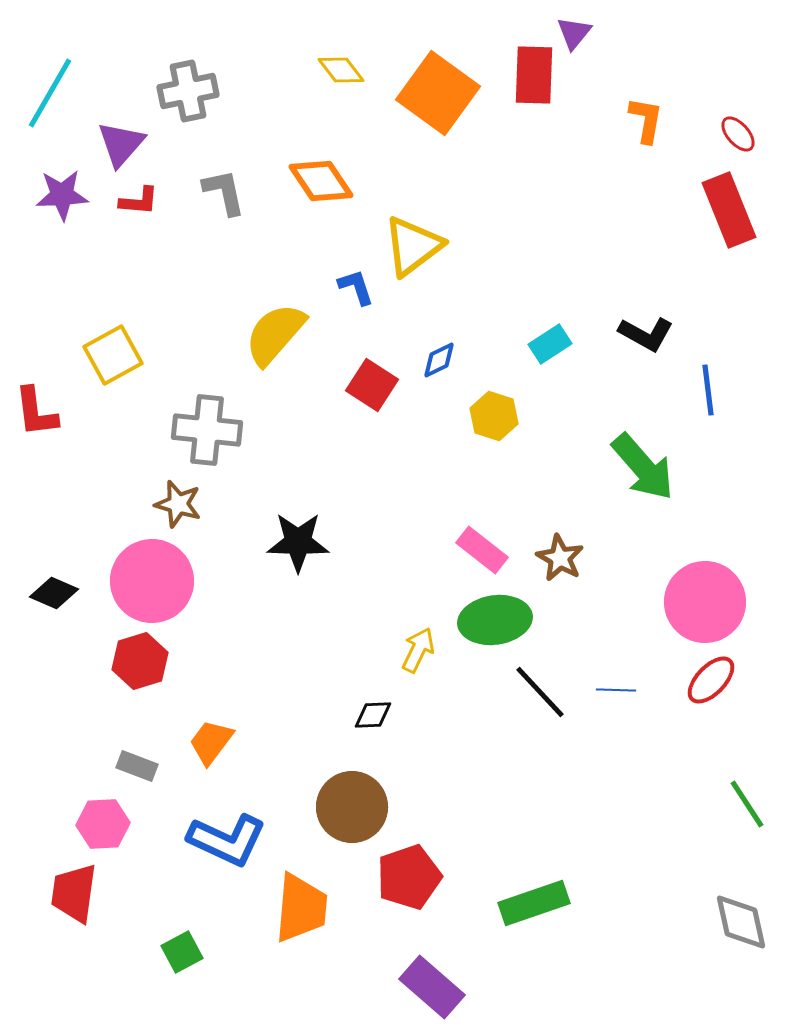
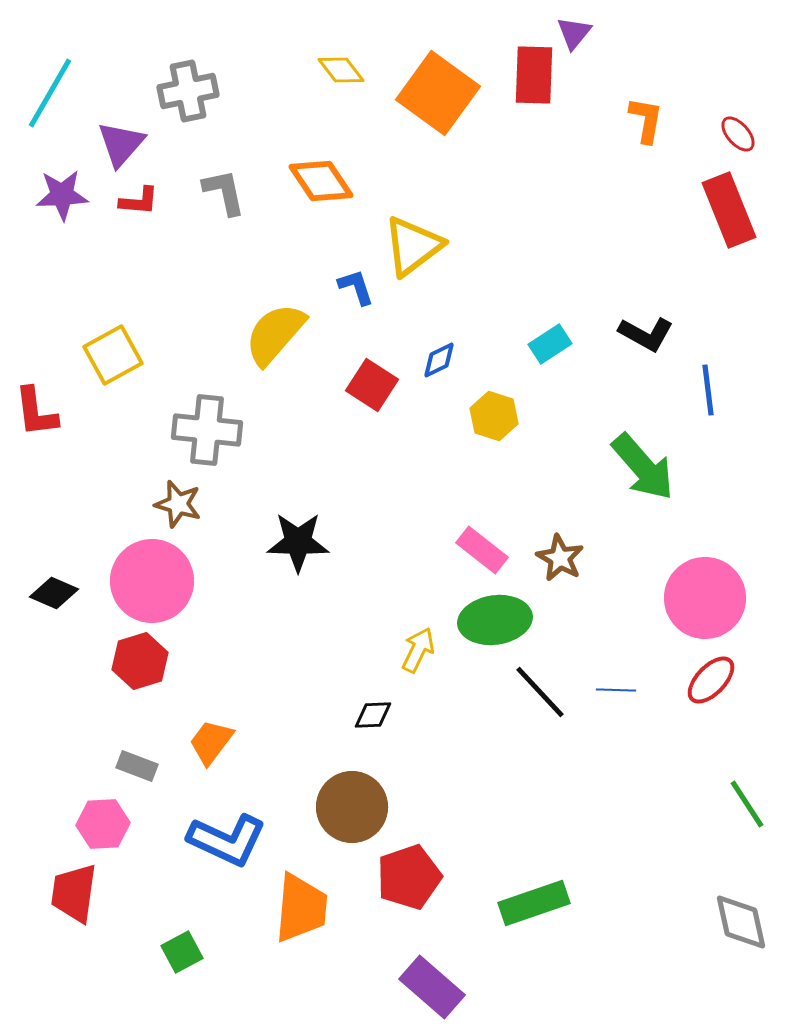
pink circle at (705, 602): moved 4 px up
